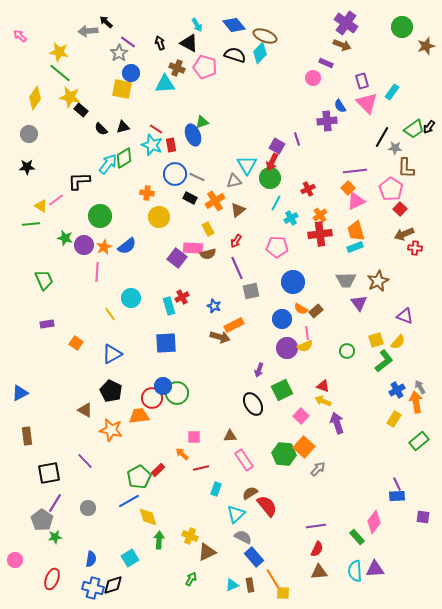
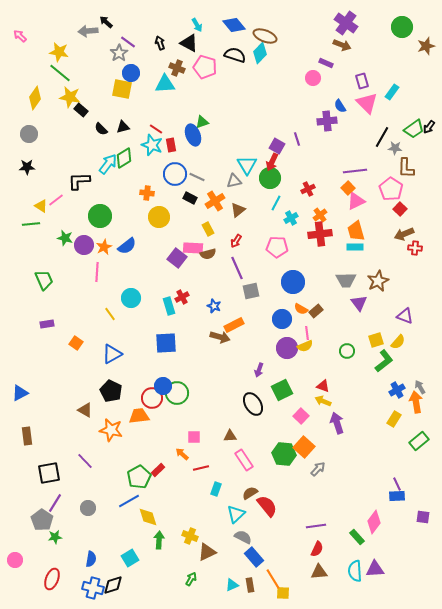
cyan rectangle at (355, 247): rotated 21 degrees clockwise
